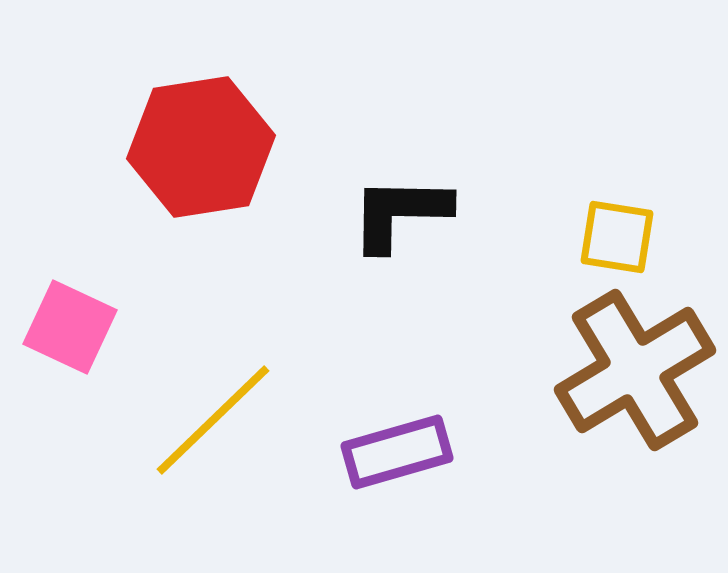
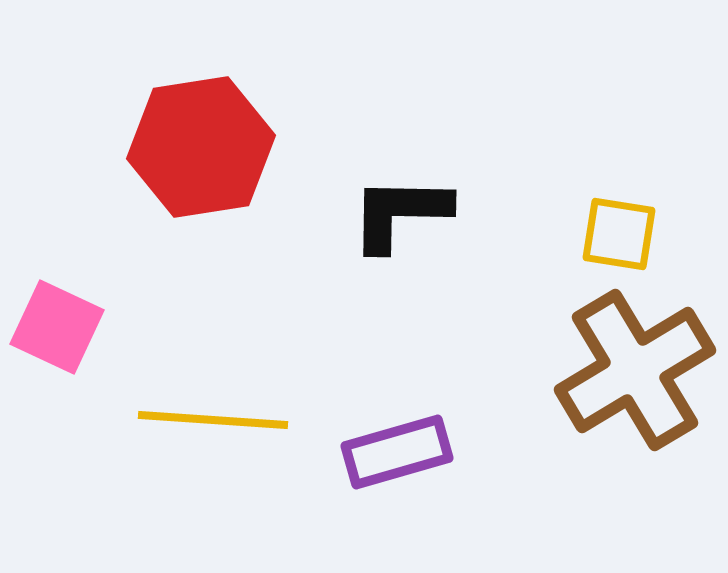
yellow square: moved 2 px right, 3 px up
pink square: moved 13 px left
yellow line: rotated 48 degrees clockwise
